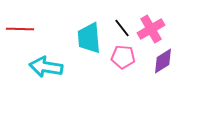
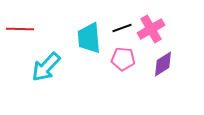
black line: rotated 72 degrees counterclockwise
pink pentagon: moved 2 px down
purple diamond: moved 3 px down
cyan arrow: rotated 56 degrees counterclockwise
